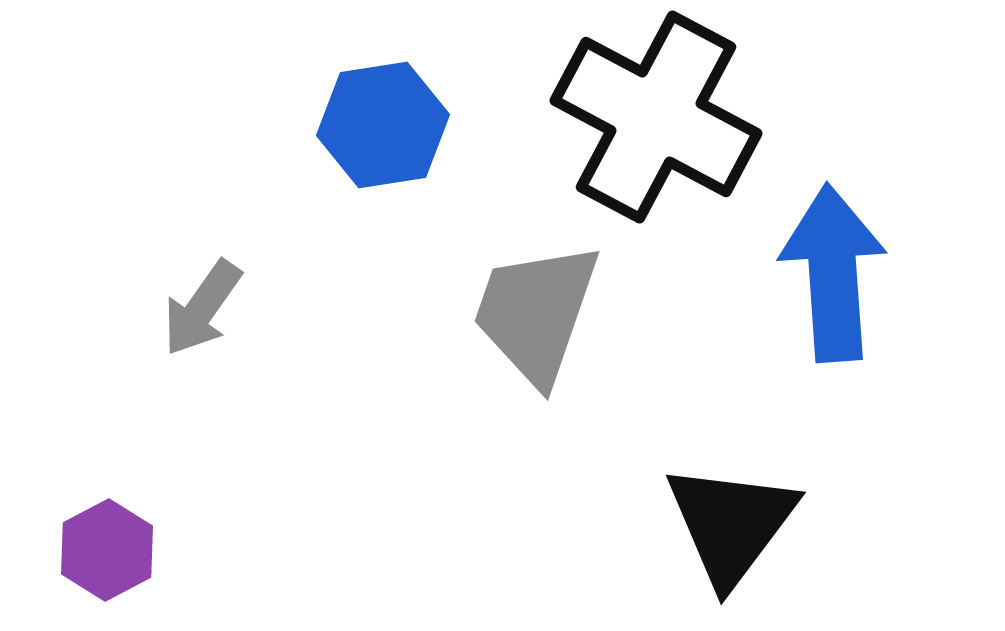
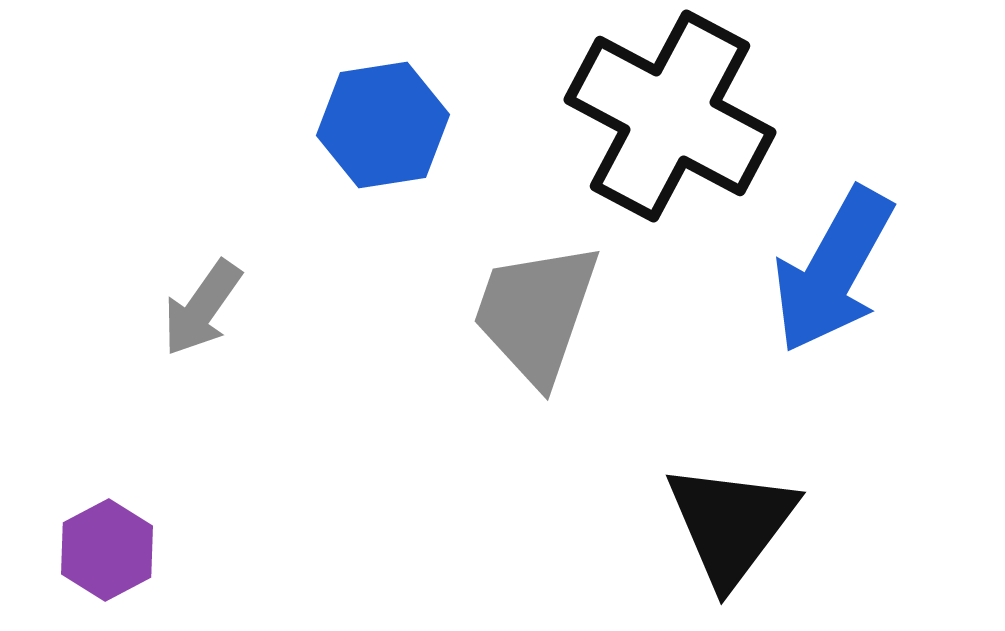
black cross: moved 14 px right, 1 px up
blue arrow: moved 3 px up; rotated 147 degrees counterclockwise
